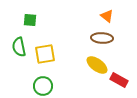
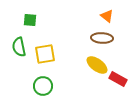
red rectangle: moved 1 px left, 1 px up
